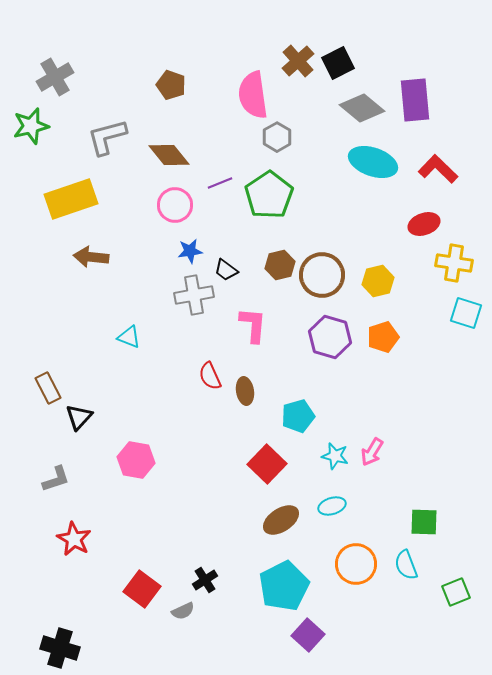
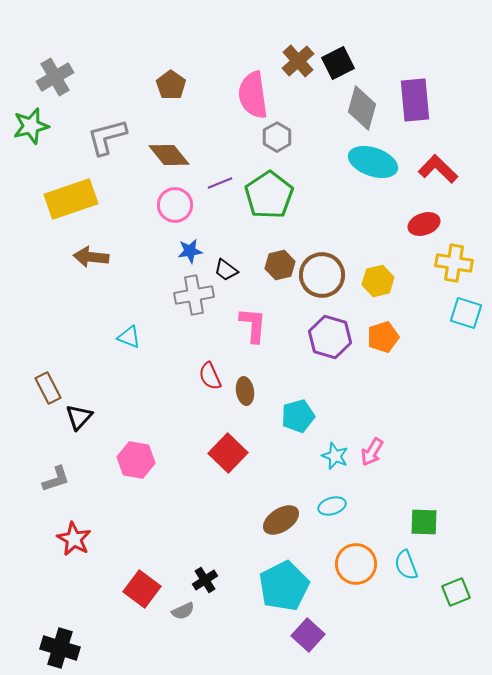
brown pentagon at (171, 85): rotated 16 degrees clockwise
gray diamond at (362, 108): rotated 66 degrees clockwise
cyan star at (335, 456): rotated 8 degrees clockwise
red square at (267, 464): moved 39 px left, 11 px up
